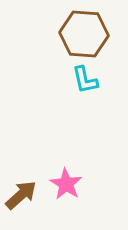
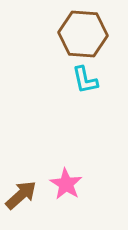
brown hexagon: moved 1 px left
